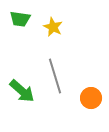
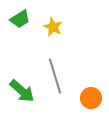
green trapezoid: rotated 40 degrees counterclockwise
